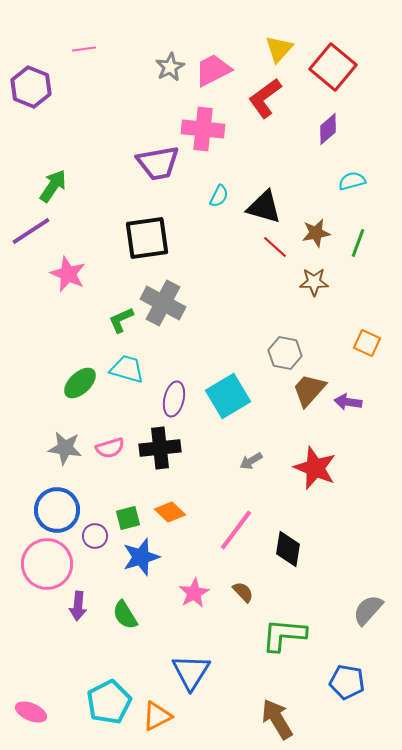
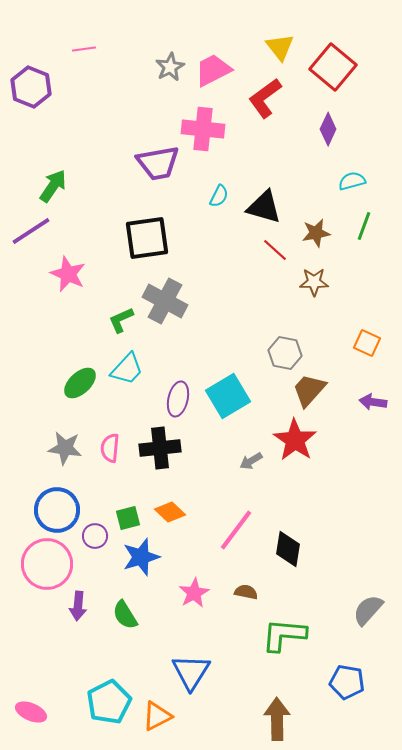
yellow triangle at (279, 49): moved 1 px right, 2 px up; rotated 20 degrees counterclockwise
purple diamond at (328, 129): rotated 24 degrees counterclockwise
green line at (358, 243): moved 6 px right, 17 px up
red line at (275, 247): moved 3 px down
gray cross at (163, 303): moved 2 px right, 2 px up
cyan trapezoid at (127, 369): rotated 117 degrees clockwise
purple ellipse at (174, 399): moved 4 px right
purple arrow at (348, 402): moved 25 px right
pink semicircle at (110, 448): rotated 112 degrees clockwise
red star at (315, 468): moved 20 px left, 28 px up; rotated 12 degrees clockwise
brown semicircle at (243, 592): moved 3 px right; rotated 35 degrees counterclockwise
brown arrow at (277, 719): rotated 30 degrees clockwise
